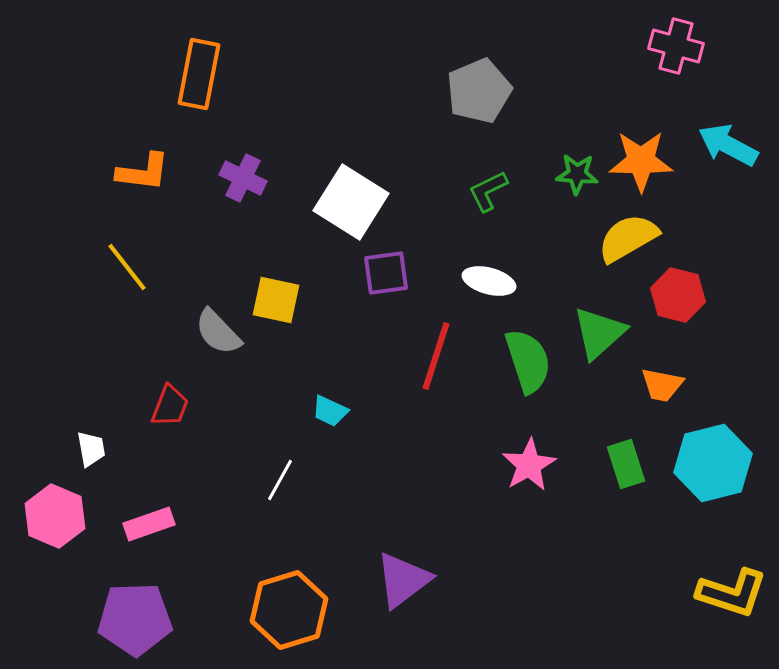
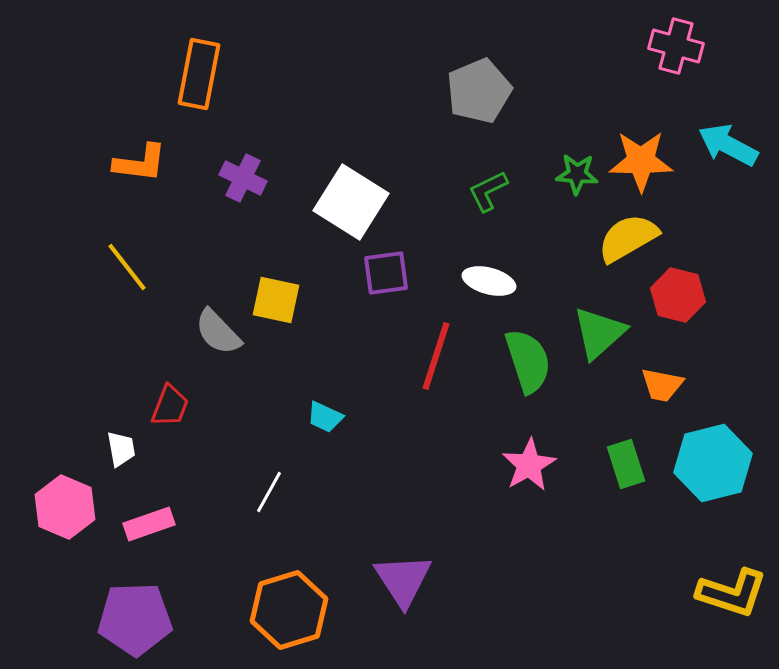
orange L-shape: moved 3 px left, 9 px up
cyan trapezoid: moved 5 px left, 6 px down
white trapezoid: moved 30 px right
white line: moved 11 px left, 12 px down
pink hexagon: moved 10 px right, 9 px up
purple triangle: rotated 26 degrees counterclockwise
